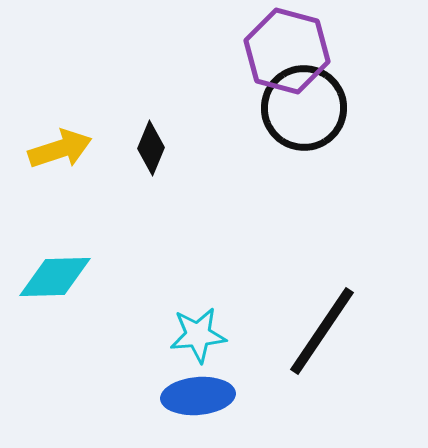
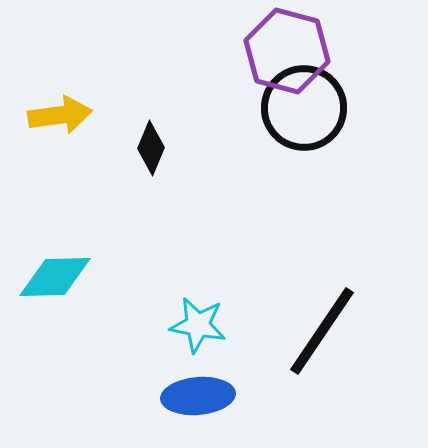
yellow arrow: moved 34 px up; rotated 10 degrees clockwise
cyan star: moved 10 px up; rotated 16 degrees clockwise
